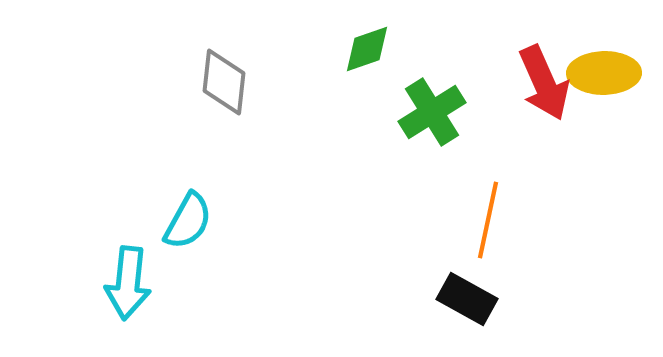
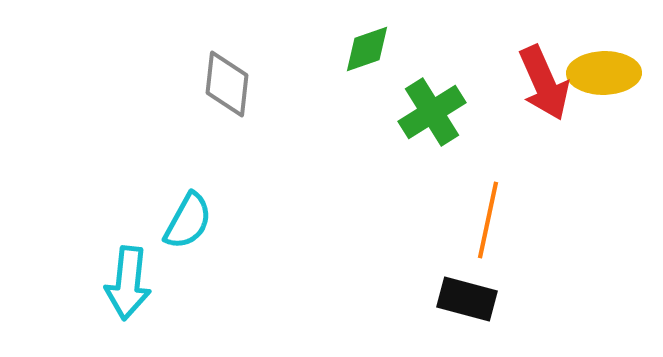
gray diamond: moved 3 px right, 2 px down
black rectangle: rotated 14 degrees counterclockwise
